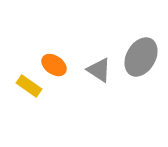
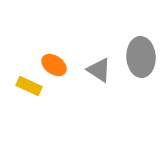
gray ellipse: rotated 33 degrees counterclockwise
yellow rectangle: rotated 10 degrees counterclockwise
